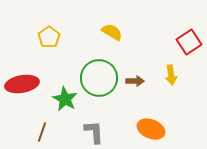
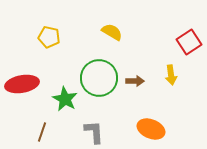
yellow pentagon: rotated 25 degrees counterclockwise
